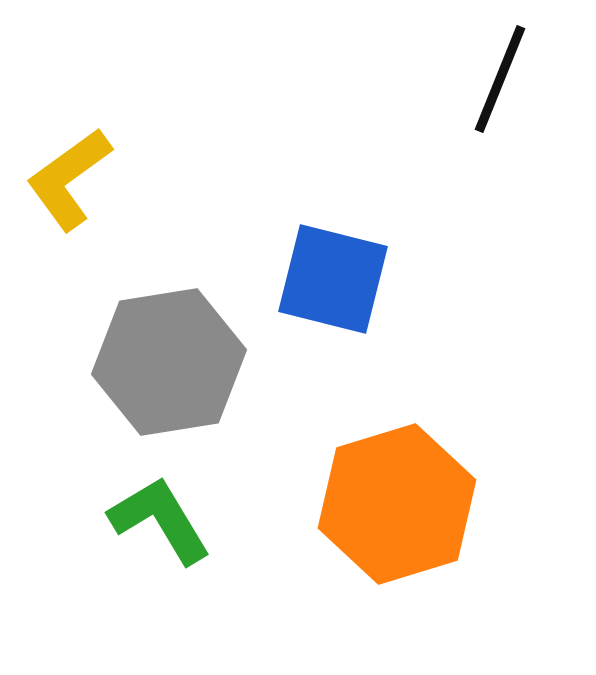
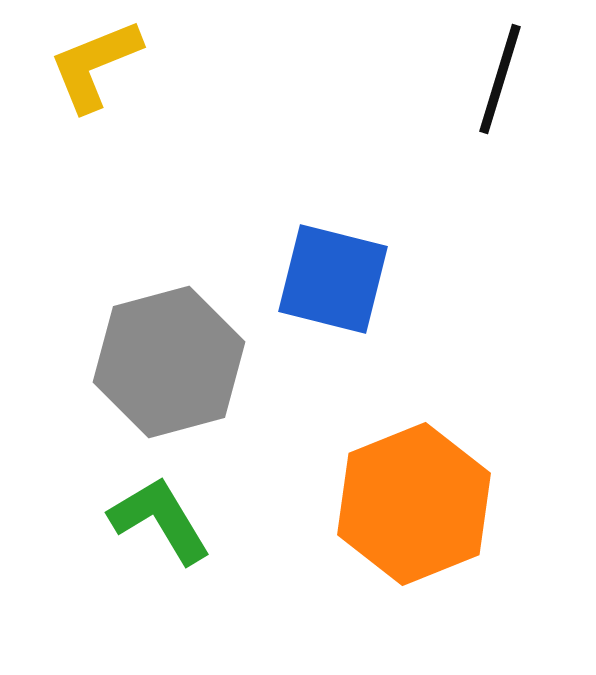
black line: rotated 5 degrees counterclockwise
yellow L-shape: moved 26 px right, 114 px up; rotated 14 degrees clockwise
gray hexagon: rotated 6 degrees counterclockwise
orange hexagon: moved 17 px right; rotated 5 degrees counterclockwise
